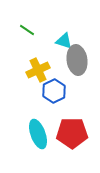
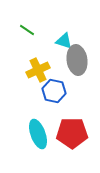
blue hexagon: rotated 20 degrees counterclockwise
